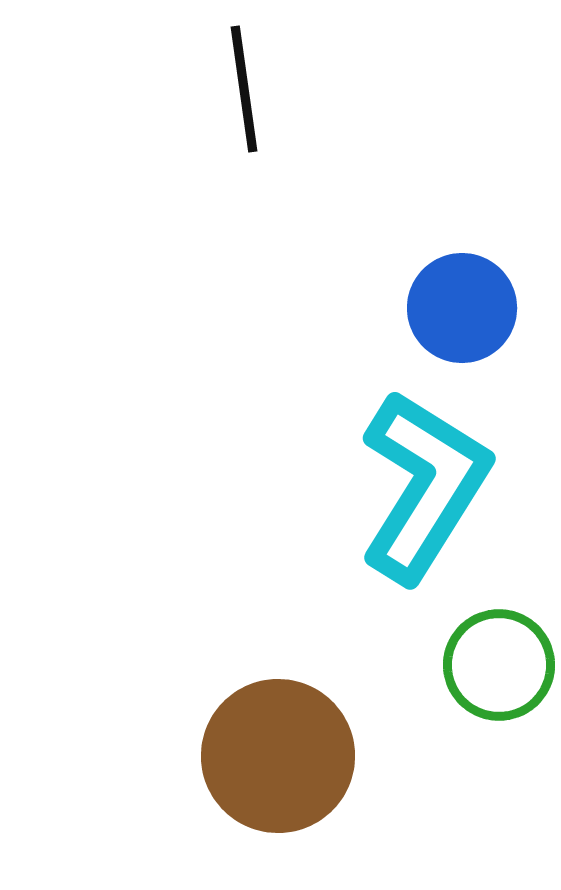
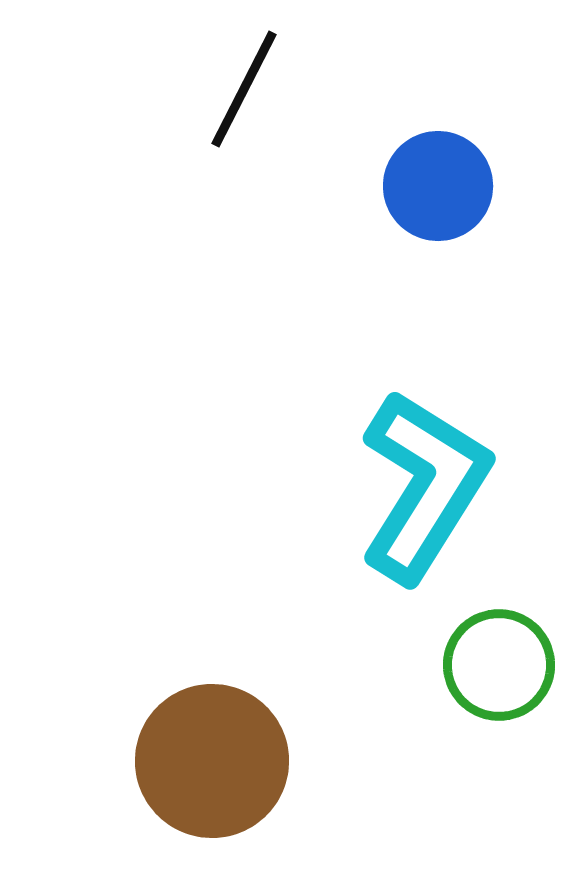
black line: rotated 35 degrees clockwise
blue circle: moved 24 px left, 122 px up
brown circle: moved 66 px left, 5 px down
